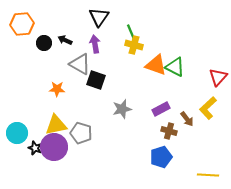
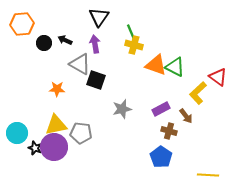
red triangle: rotated 36 degrees counterclockwise
yellow L-shape: moved 10 px left, 15 px up
brown arrow: moved 1 px left, 3 px up
gray pentagon: rotated 10 degrees counterclockwise
blue pentagon: rotated 20 degrees counterclockwise
